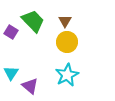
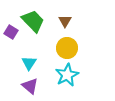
yellow circle: moved 6 px down
cyan triangle: moved 18 px right, 10 px up
